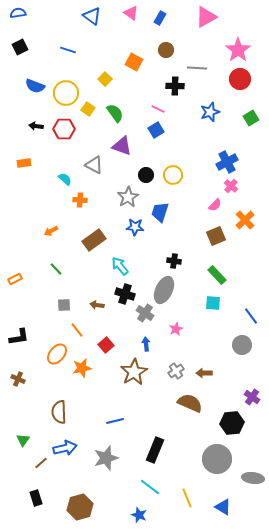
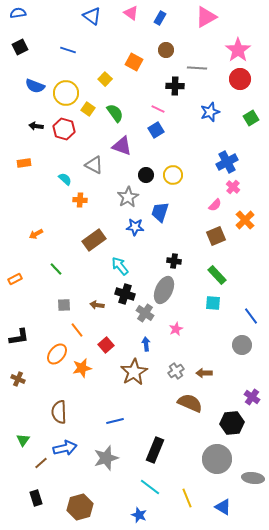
red hexagon at (64, 129): rotated 15 degrees clockwise
pink cross at (231, 186): moved 2 px right, 1 px down
orange arrow at (51, 231): moved 15 px left, 3 px down
